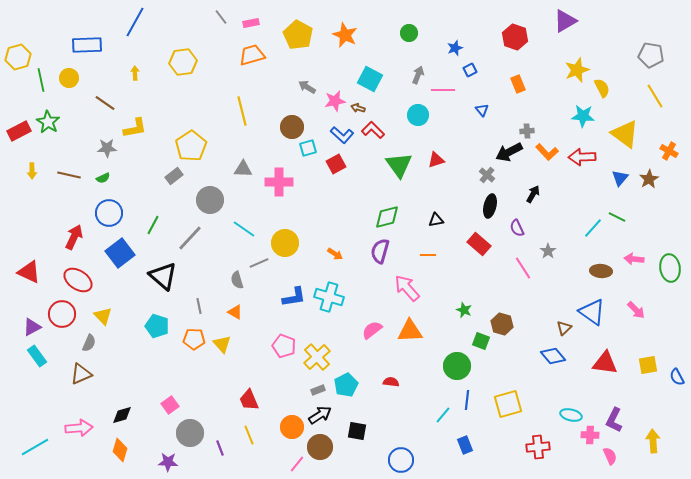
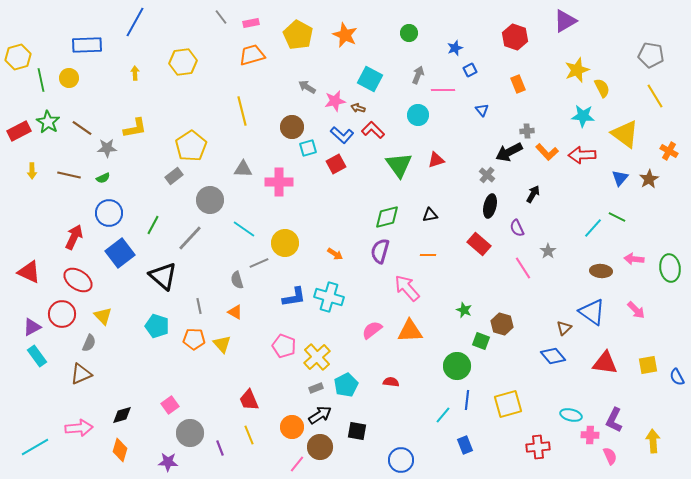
brown line at (105, 103): moved 23 px left, 25 px down
red arrow at (582, 157): moved 2 px up
black triangle at (436, 220): moved 6 px left, 5 px up
gray rectangle at (318, 390): moved 2 px left, 2 px up
